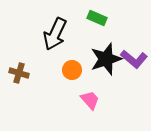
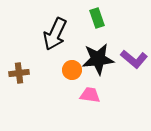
green rectangle: rotated 48 degrees clockwise
black star: moved 8 px left; rotated 12 degrees clockwise
brown cross: rotated 24 degrees counterclockwise
pink trapezoid: moved 5 px up; rotated 40 degrees counterclockwise
